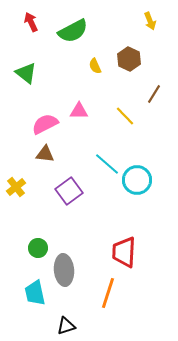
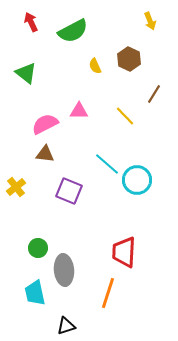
purple square: rotated 32 degrees counterclockwise
